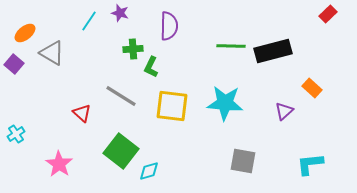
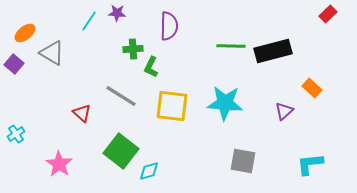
purple star: moved 3 px left; rotated 12 degrees counterclockwise
